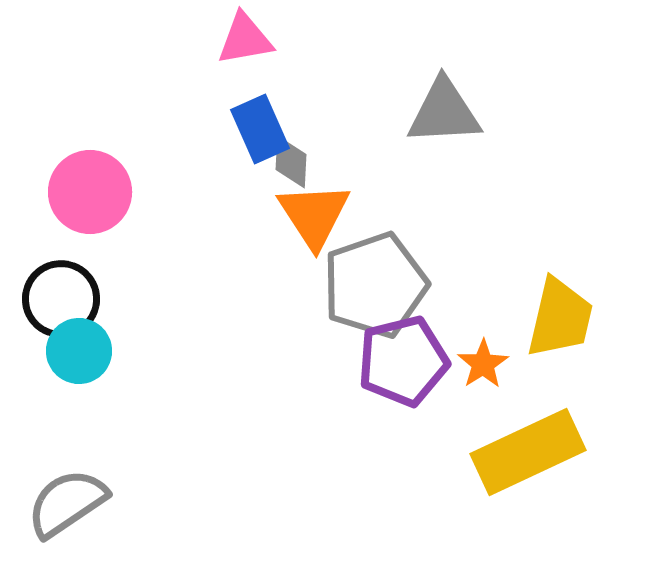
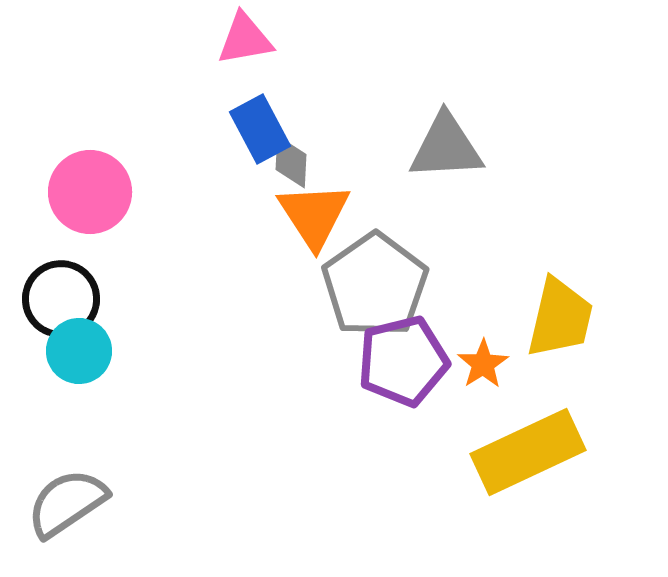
gray triangle: moved 2 px right, 35 px down
blue rectangle: rotated 4 degrees counterclockwise
gray pentagon: rotated 16 degrees counterclockwise
